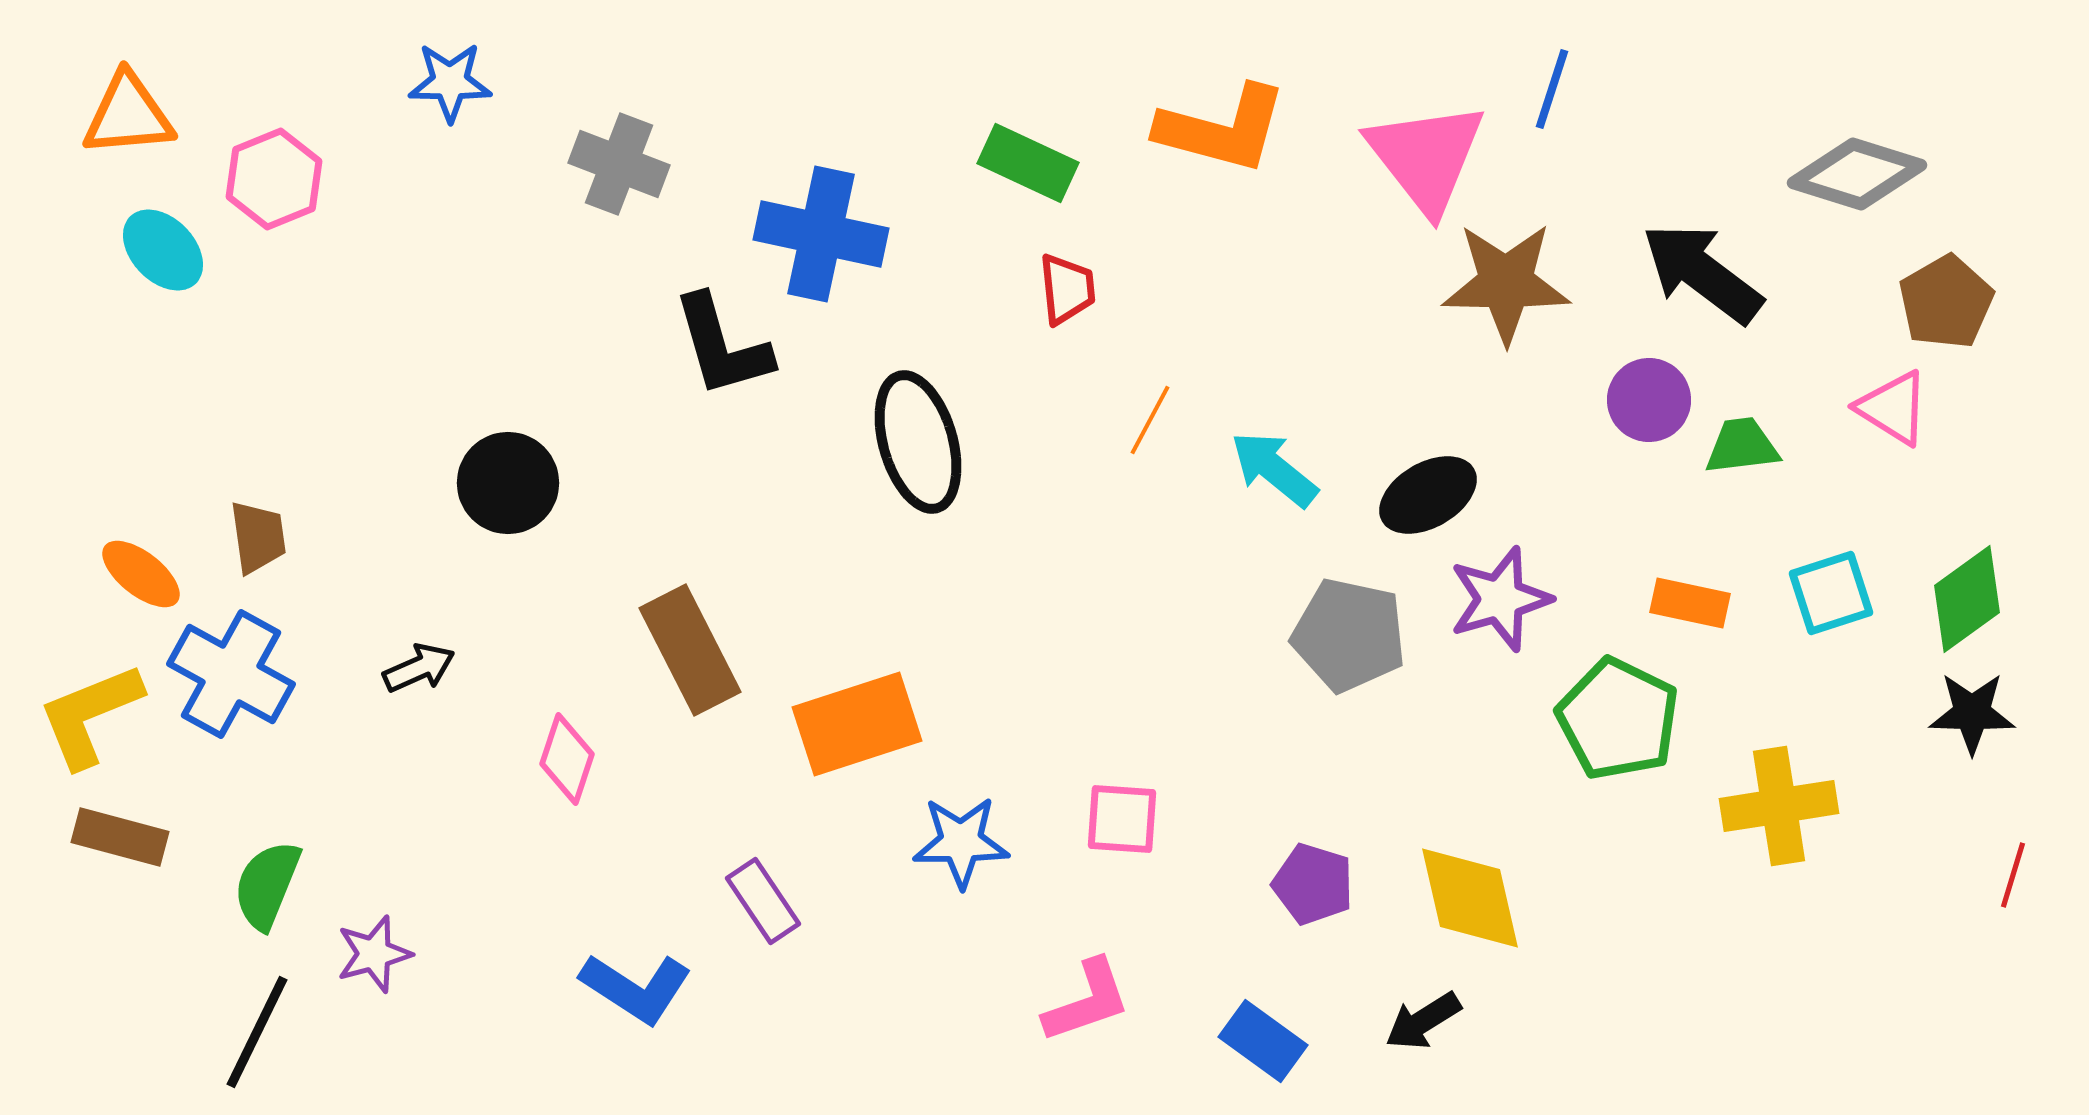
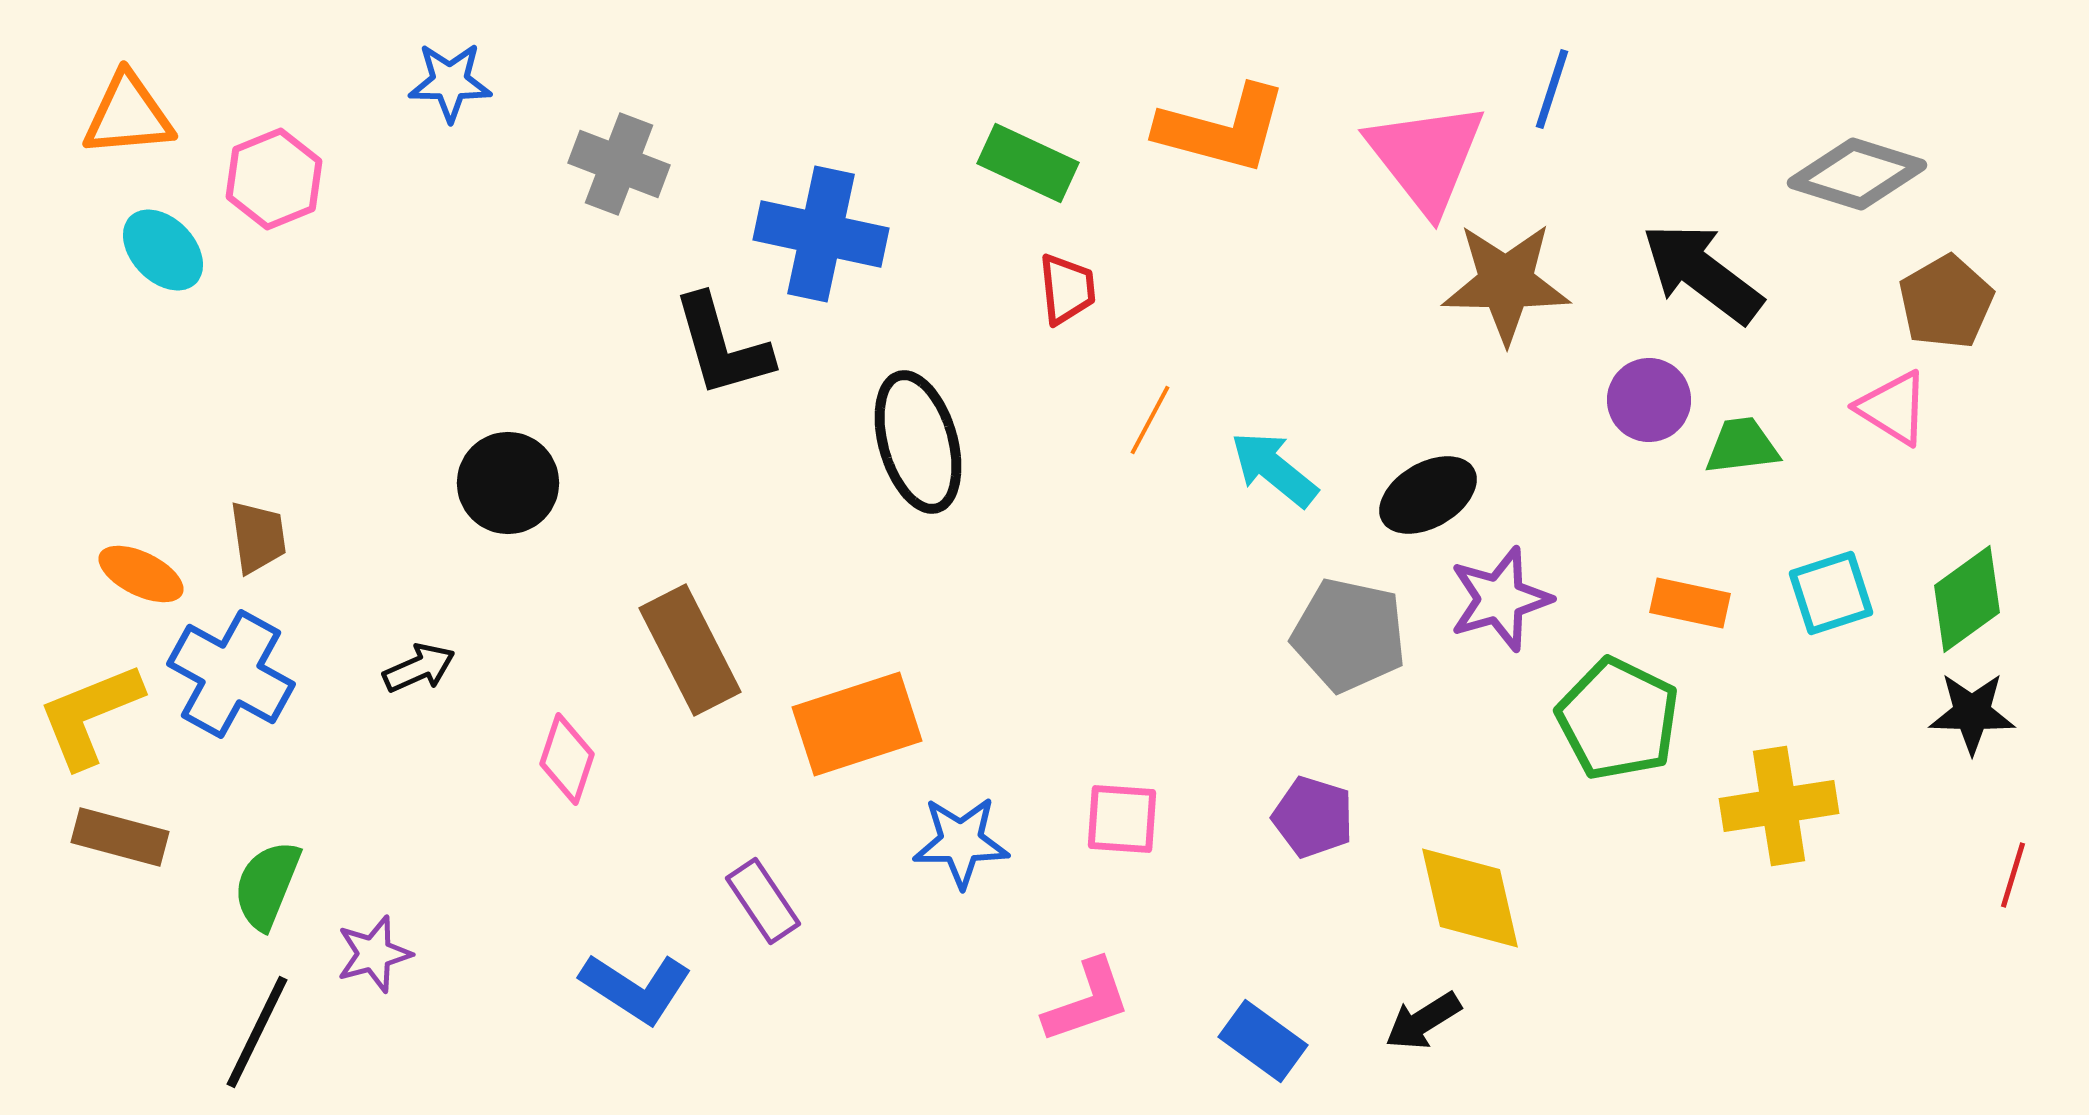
orange ellipse at (141, 574): rotated 12 degrees counterclockwise
purple pentagon at (1313, 884): moved 67 px up
